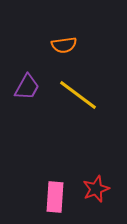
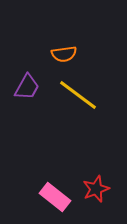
orange semicircle: moved 9 px down
pink rectangle: rotated 56 degrees counterclockwise
